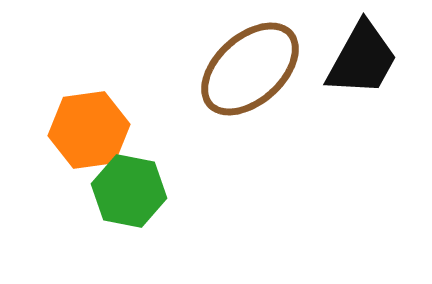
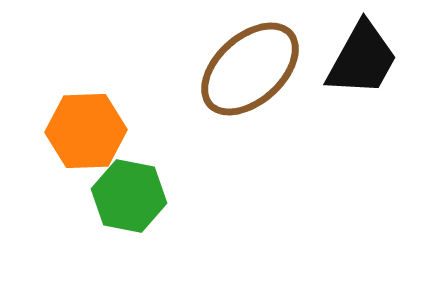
orange hexagon: moved 3 px left, 1 px down; rotated 6 degrees clockwise
green hexagon: moved 5 px down
